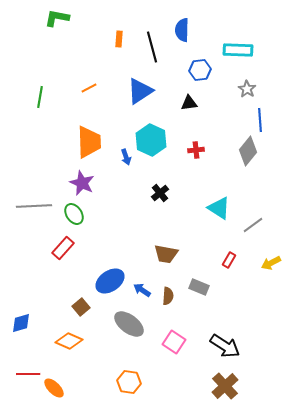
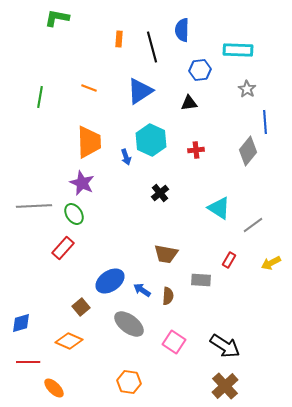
orange line at (89, 88): rotated 49 degrees clockwise
blue line at (260, 120): moved 5 px right, 2 px down
gray rectangle at (199, 287): moved 2 px right, 7 px up; rotated 18 degrees counterclockwise
red line at (28, 374): moved 12 px up
